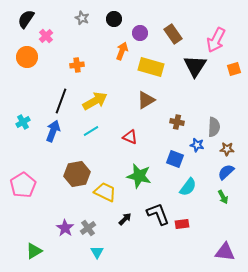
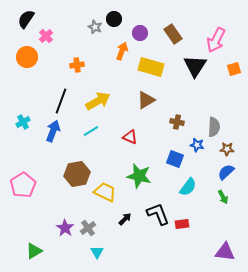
gray star: moved 13 px right, 9 px down
yellow arrow: moved 3 px right
